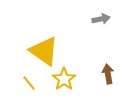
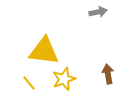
gray arrow: moved 3 px left, 7 px up
yellow triangle: rotated 28 degrees counterclockwise
yellow star: rotated 15 degrees clockwise
